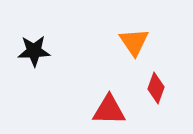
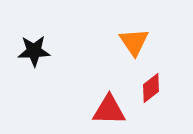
red diamond: moved 5 px left; rotated 32 degrees clockwise
